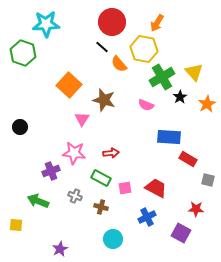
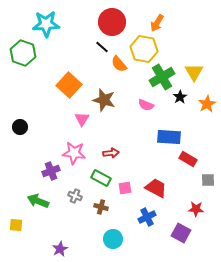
yellow triangle: rotated 12 degrees clockwise
gray square: rotated 16 degrees counterclockwise
